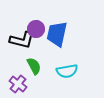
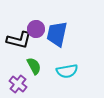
black L-shape: moved 3 px left
